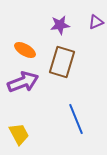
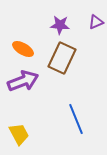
purple star: rotated 12 degrees clockwise
orange ellipse: moved 2 px left, 1 px up
brown rectangle: moved 4 px up; rotated 8 degrees clockwise
purple arrow: moved 1 px up
